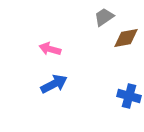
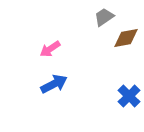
pink arrow: rotated 50 degrees counterclockwise
blue cross: rotated 30 degrees clockwise
